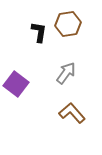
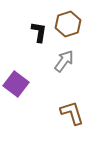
brown hexagon: rotated 10 degrees counterclockwise
gray arrow: moved 2 px left, 12 px up
brown L-shape: rotated 24 degrees clockwise
